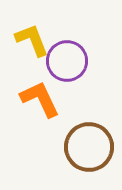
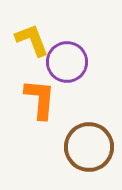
purple circle: moved 1 px down
orange L-shape: rotated 30 degrees clockwise
